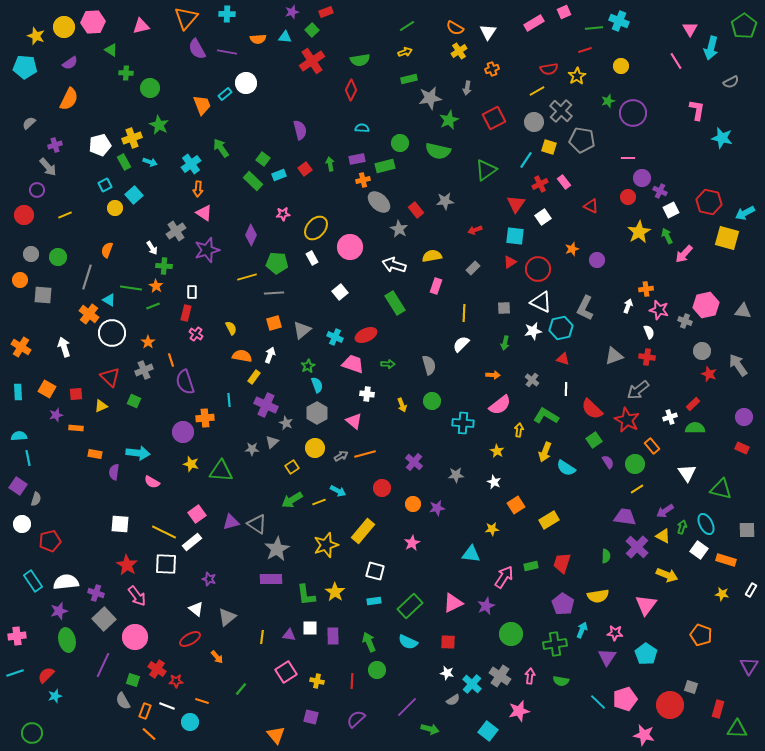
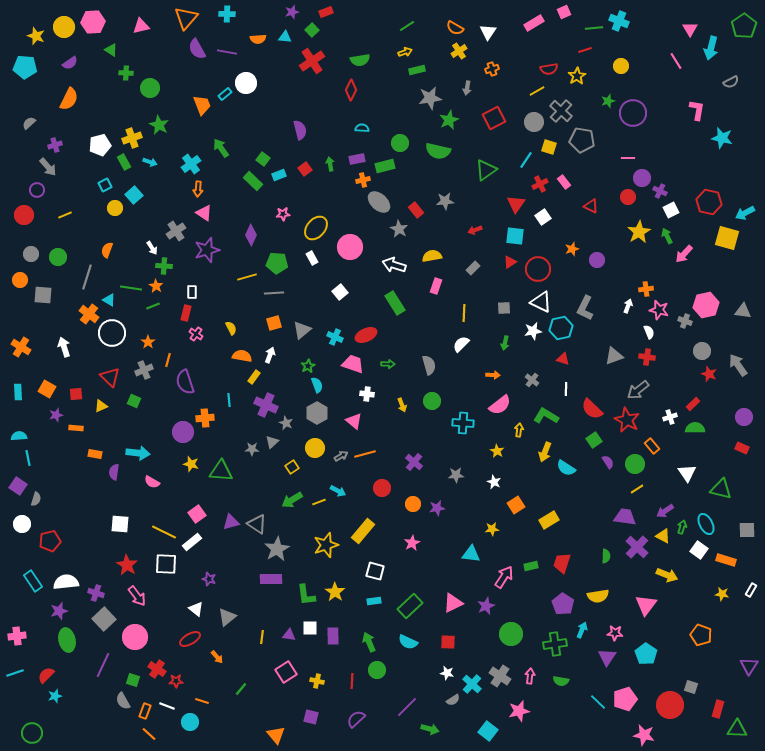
green rectangle at (409, 79): moved 8 px right, 9 px up
orange line at (171, 360): moved 3 px left; rotated 32 degrees clockwise
